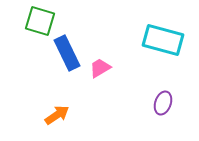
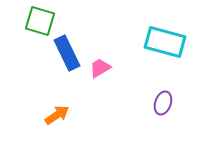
cyan rectangle: moved 2 px right, 2 px down
